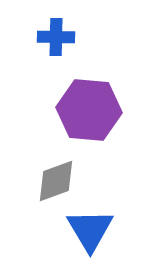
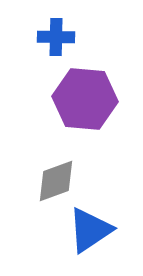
purple hexagon: moved 4 px left, 11 px up
blue triangle: rotated 27 degrees clockwise
